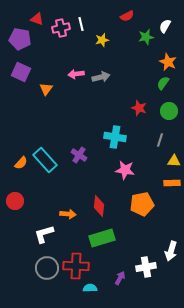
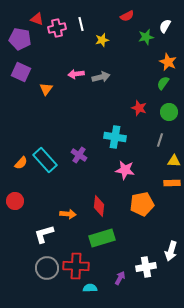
pink cross: moved 4 px left
green circle: moved 1 px down
